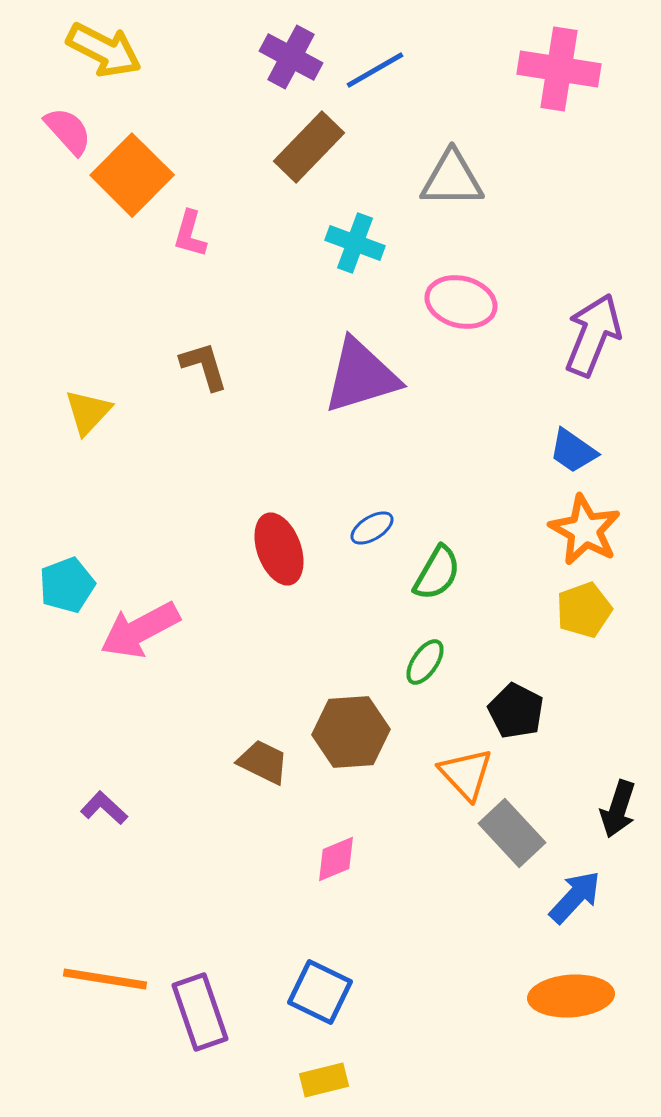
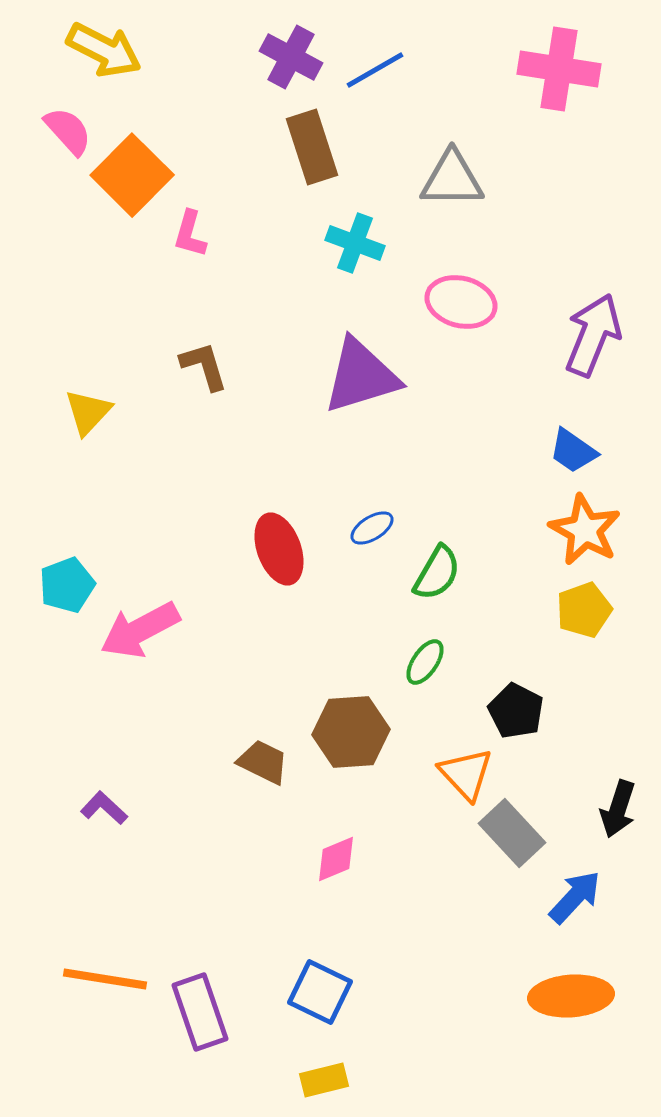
brown rectangle: moved 3 px right; rotated 62 degrees counterclockwise
